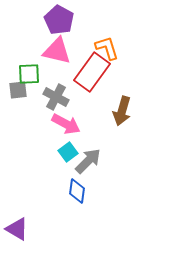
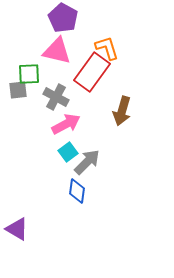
purple pentagon: moved 4 px right, 2 px up
pink arrow: rotated 56 degrees counterclockwise
gray arrow: moved 1 px left, 1 px down
